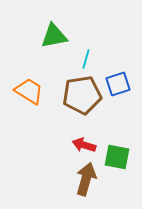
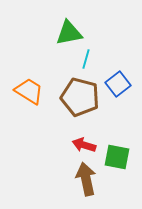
green triangle: moved 15 px right, 3 px up
blue square: rotated 20 degrees counterclockwise
brown pentagon: moved 2 px left, 2 px down; rotated 24 degrees clockwise
brown arrow: rotated 28 degrees counterclockwise
